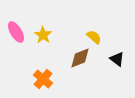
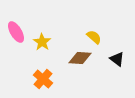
yellow star: moved 1 px left, 7 px down
brown diamond: rotated 25 degrees clockwise
